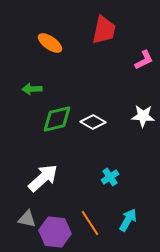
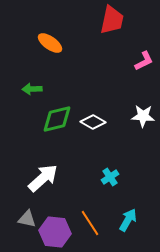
red trapezoid: moved 8 px right, 10 px up
pink L-shape: moved 1 px down
